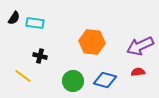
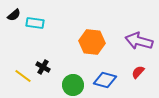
black semicircle: moved 3 px up; rotated 16 degrees clockwise
purple arrow: moved 1 px left, 5 px up; rotated 40 degrees clockwise
black cross: moved 3 px right, 11 px down; rotated 16 degrees clockwise
red semicircle: rotated 40 degrees counterclockwise
green circle: moved 4 px down
